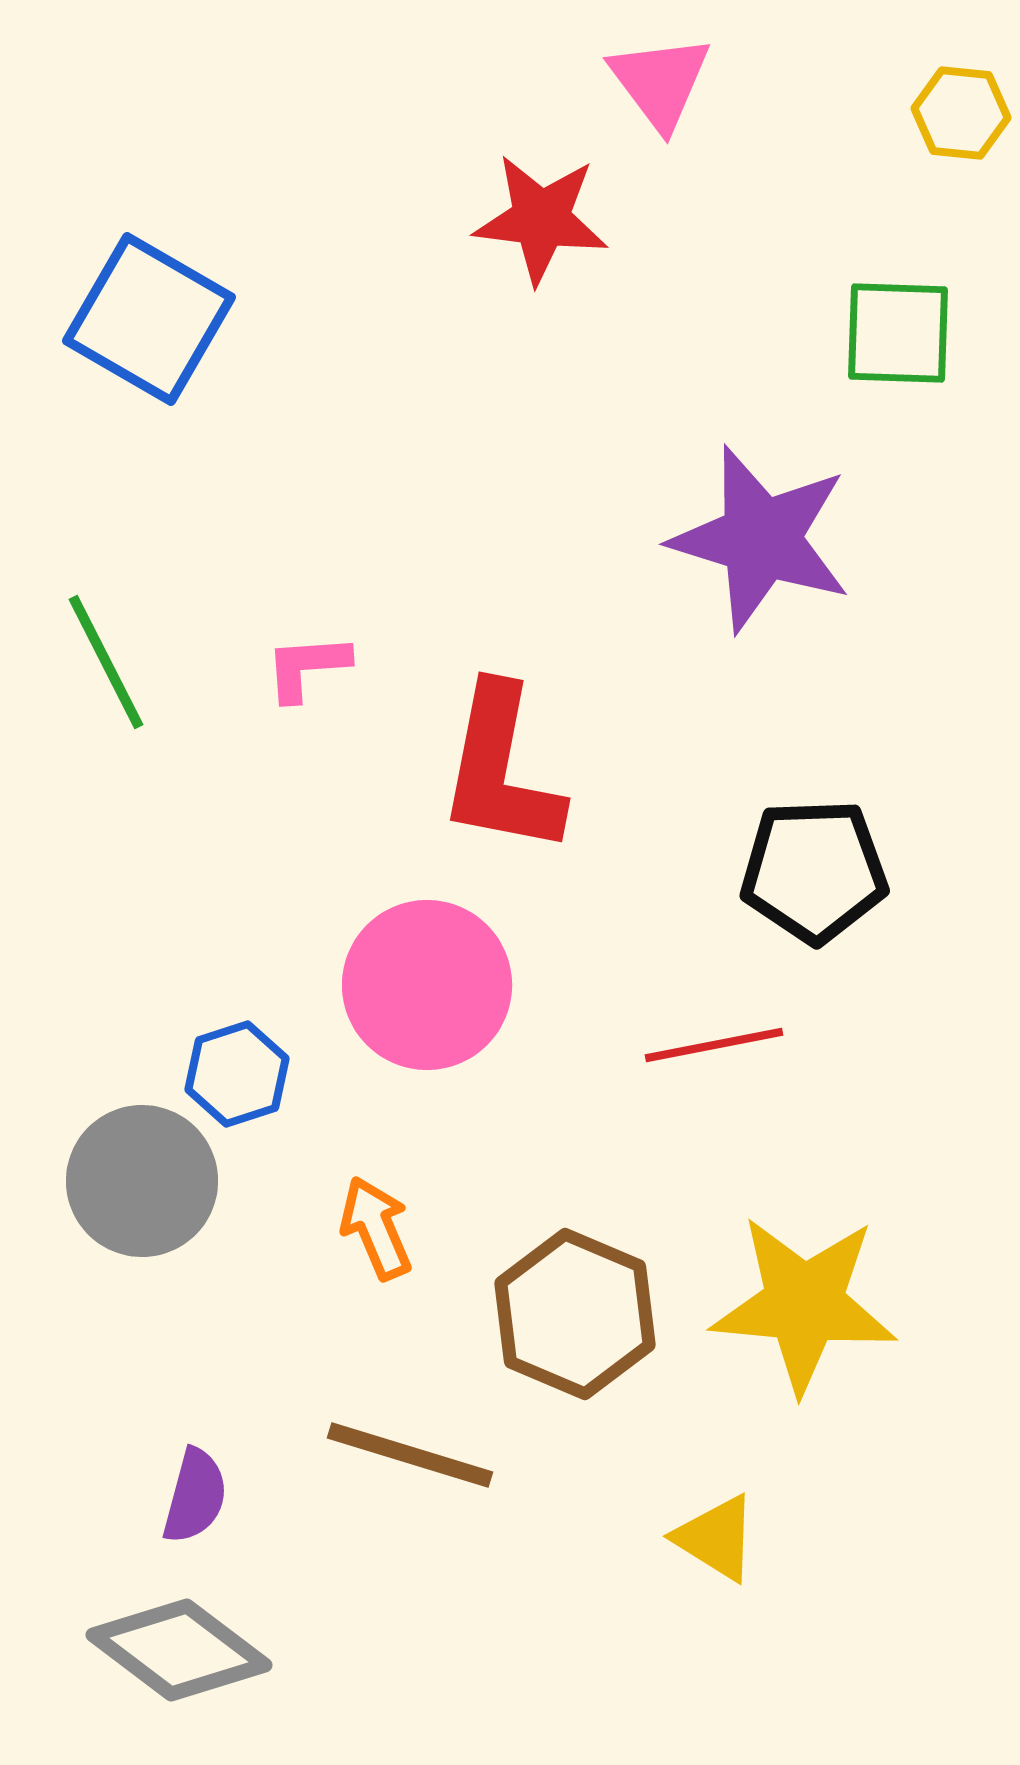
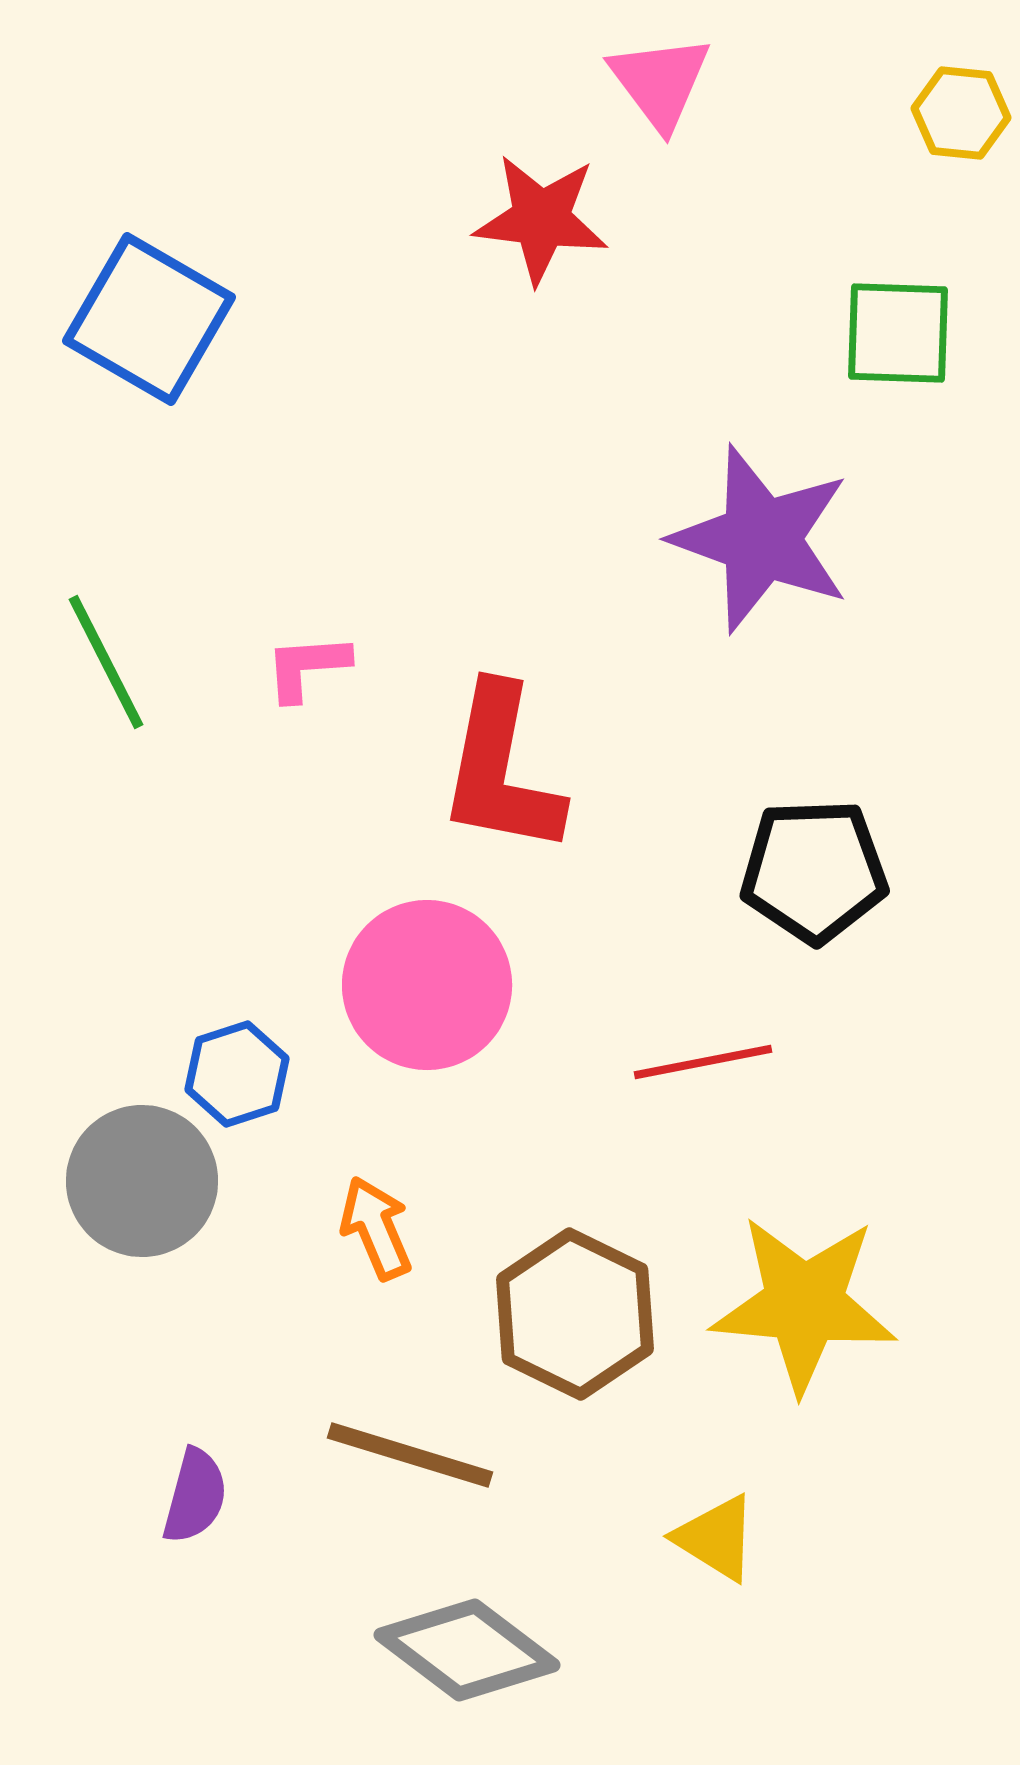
purple star: rotated 3 degrees clockwise
red line: moved 11 px left, 17 px down
brown hexagon: rotated 3 degrees clockwise
gray diamond: moved 288 px right
